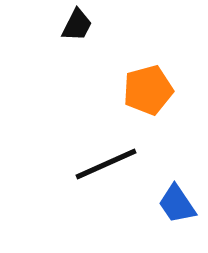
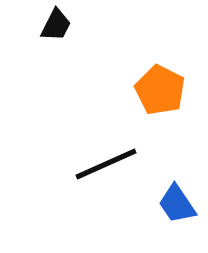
black trapezoid: moved 21 px left
orange pentagon: moved 12 px right; rotated 30 degrees counterclockwise
